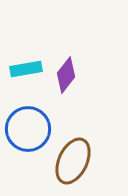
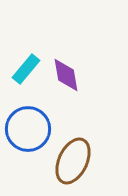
cyan rectangle: rotated 40 degrees counterclockwise
purple diamond: rotated 48 degrees counterclockwise
